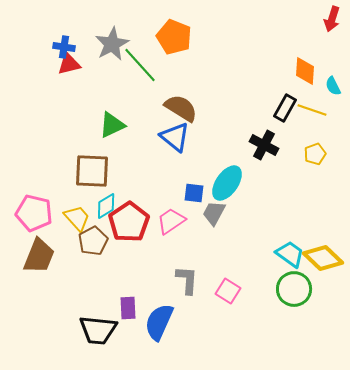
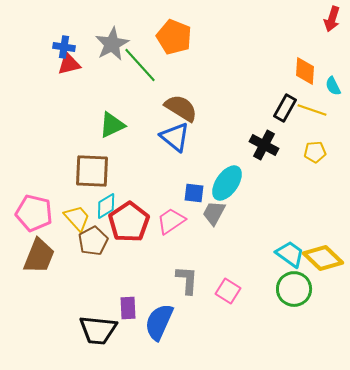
yellow pentagon: moved 2 px up; rotated 15 degrees clockwise
